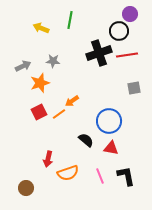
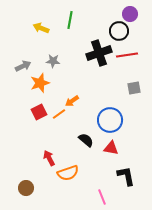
blue circle: moved 1 px right, 1 px up
red arrow: moved 1 px right, 1 px up; rotated 140 degrees clockwise
pink line: moved 2 px right, 21 px down
